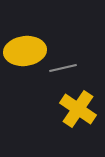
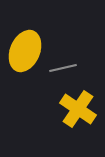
yellow ellipse: rotated 60 degrees counterclockwise
